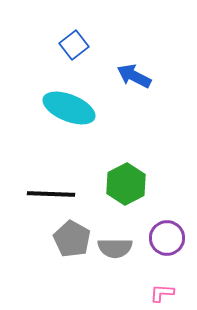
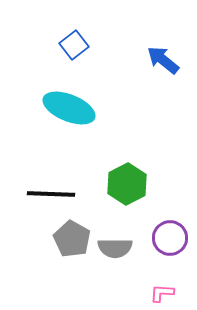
blue arrow: moved 29 px right, 16 px up; rotated 12 degrees clockwise
green hexagon: moved 1 px right
purple circle: moved 3 px right
